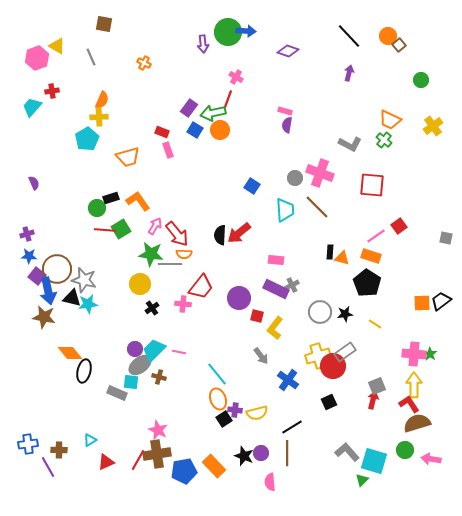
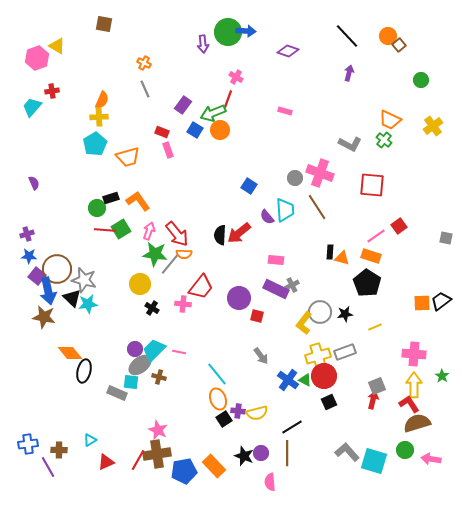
black line at (349, 36): moved 2 px left
gray line at (91, 57): moved 54 px right, 32 px down
purple rectangle at (189, 108): moved 6 px left, 3 px up
green arrow at (213, 113): rotated 10 degrees counterclockwise
purple semicircle at (287, 125): moved 20 px left, 92 px down; rotated 49 degrees counterclockwise
cyan pentagon at (87, 139): moved 8 px right, 5 px down
blue square at (252, 186): moved 3 px left
brown line at (317, 207): rotated 12 degrees clockwise
pink arrow at (155, 226): moved 6 px left, 5 px down; rotated 12 degrees counterclockwise
green star at (151, 254): moved 4 px right
gray line at (170, 264): rotated 50 degrees counterclockwise
black triangle at (72, 298): rotated 30 degrees clockwise
black cross at (152, 308): rotated 24 degrees counterclockwise
yellow line at (375, 324): moved 3 px down; rotated 56 degrees counterclockwise
yellow L-shape at (275, 328): moved 29 px right, 5 px up
gray rectangle at (345, 352): rotated 15 degrees clockwise
green star at (430, 354): moved 12 px right, 22 px down
red circle at (333, 366): moved 9 px left, 10 px down
purple cross at (235, 410): moved 3 px right, 1 px down
green triangle at (362, 480): moved 57 px left, 100 px up; rotated 48 degrees counterclockwise
